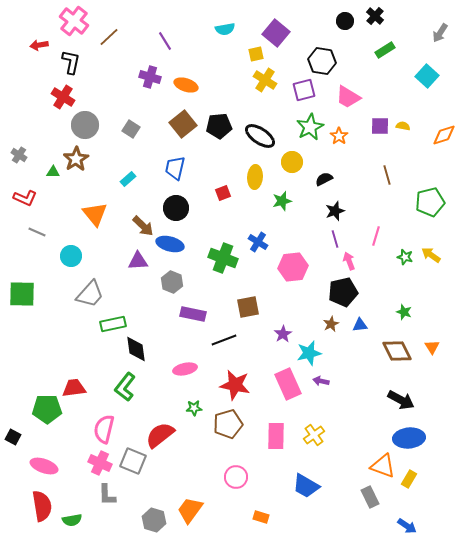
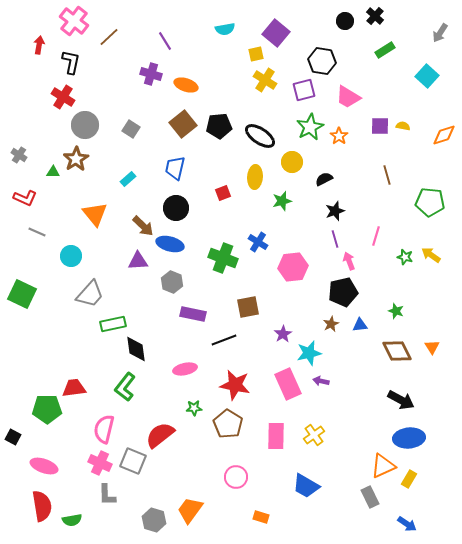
red arrow at (39, 45): rotated 108 degrees clockwise
purple cross at (150, 77): moved 1 px right, 3 px up
green pentagon at (430, 202): rotated 20 degrees clockwise
green square at (22, 294): rotated 24 degrees clockwise
green star at (404, 312): moved 8 px left, 1 px up
brown pentagon at (228, 424): rotated 24 degrees counterclockwise
orange triangle at (383, 466): rotated 44 degrees counterclockwise
blue arrow at (407, 526): moved 2 px up
